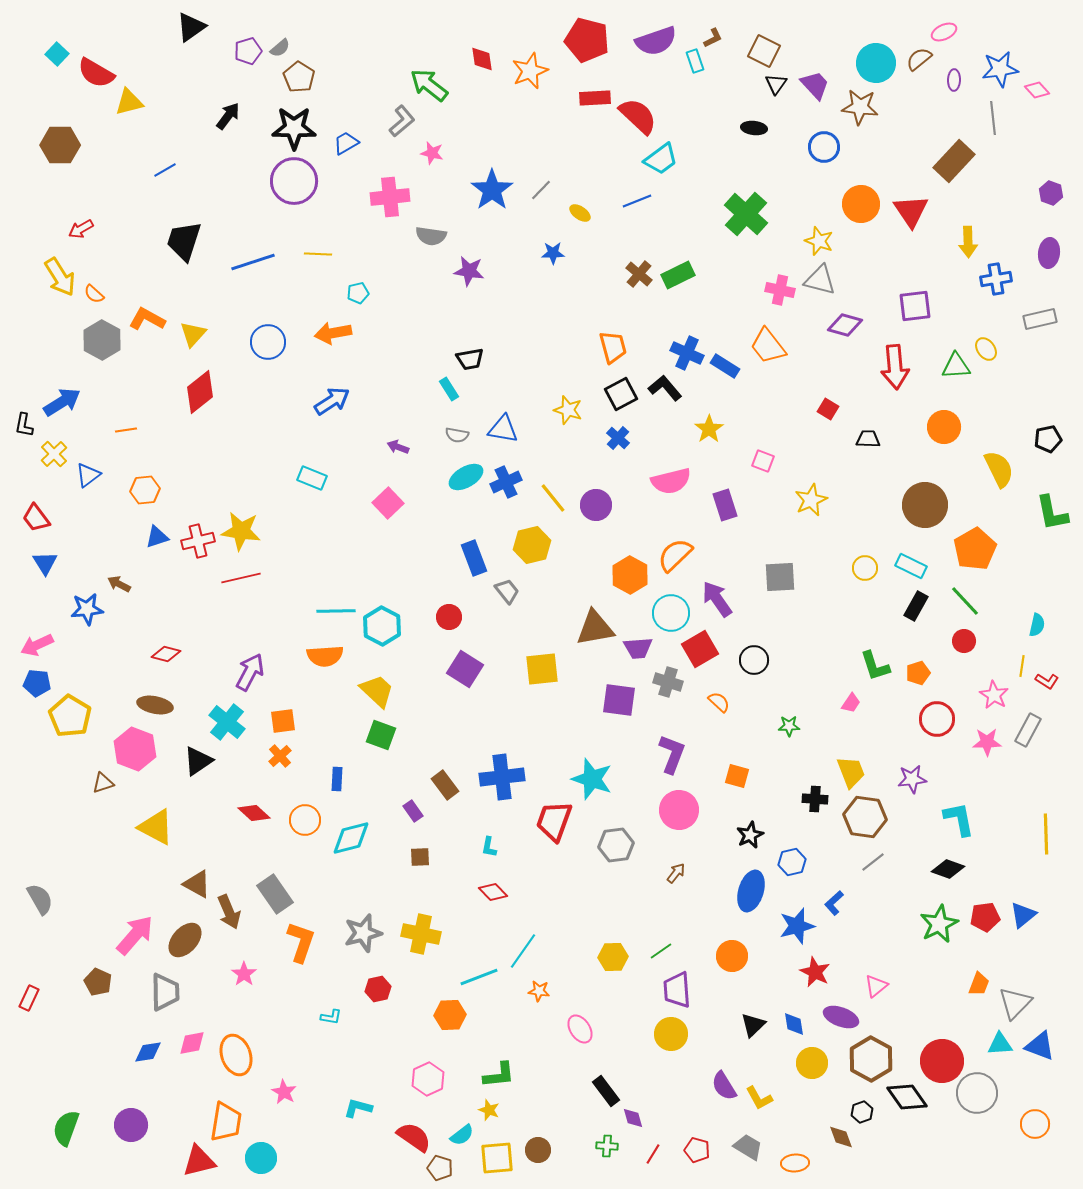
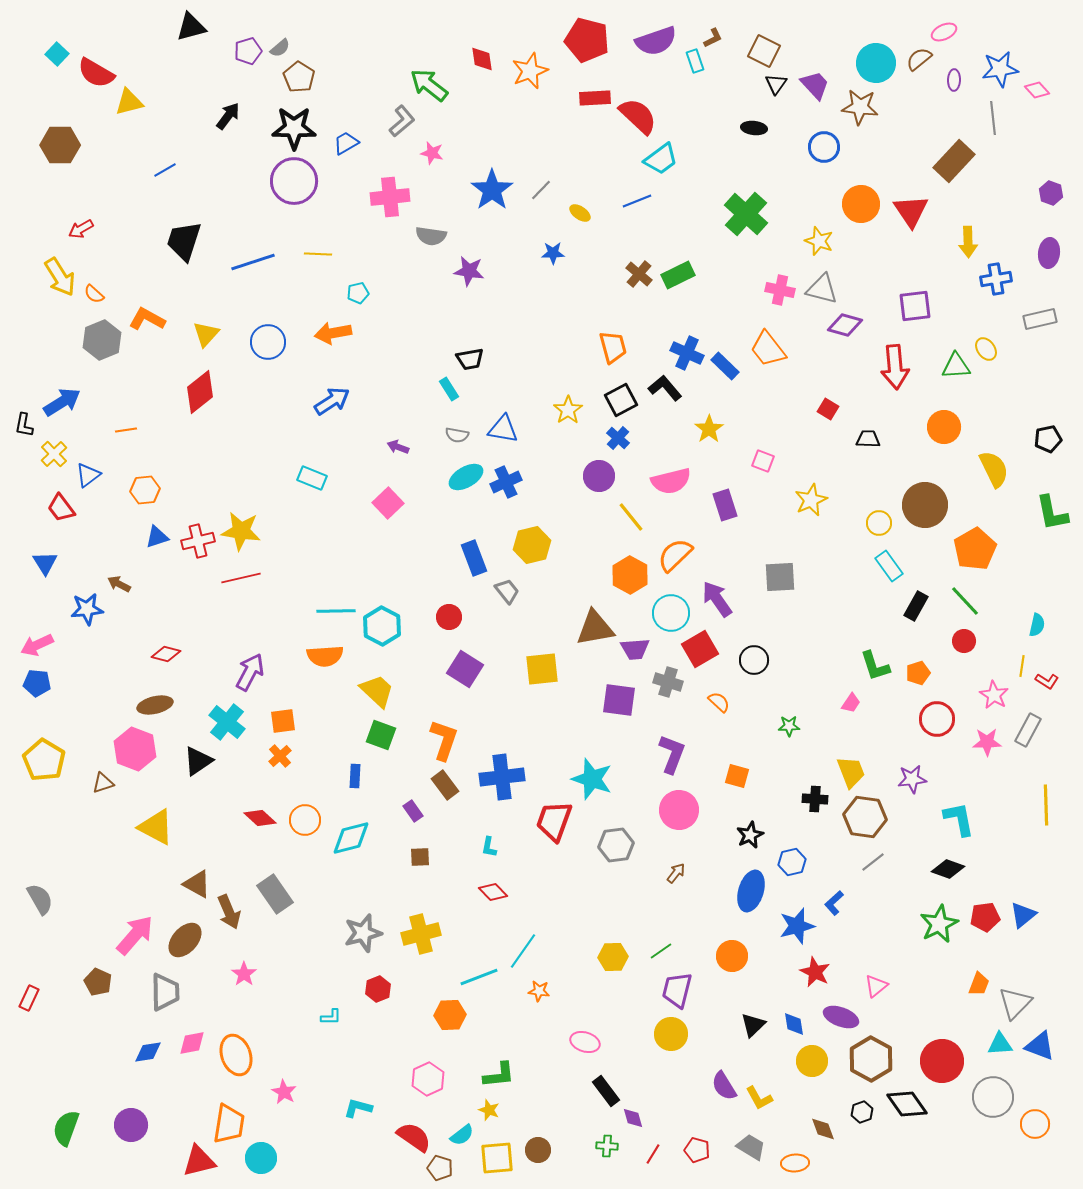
black triangle at (191, 27): rotated 20 degrees clockwise
gray triangle at (820, 280): moved 2 px right, 9 px down
yellow triangle at (193, 334): moved 13 px right
gray hexagon at (102, 340): rotated 9 degrees clockwise
orange trapezoid at (768, 346): moved 3 px down
blue rectangle at (725, 366): rotated 12 degrees clockwise
black square at (621, 394): moved 6 px down
yellow star at (568, 410): rotated 20 degrees clockwise
yellow semicircle at (999, 469): moved 5 px left
yellow line at (553, 498): moved 78 px right, 19 px down
purple circle at (596, 505): moved 3 px right, 29 px up
red trapezoid at (36, 518): moved 25 px right, 10 px up
cyan rectangle at (911, 566): moved 22 px left; rotated 28 degrees clockwise
yellow circle at (865, 568): moved 14 px right, 45 px up
purple trapezoid at (638, 648): moved 3 px left, 1 px down
brown ellipse at (155, 705): rotated 24 degrees counterclockwise
yellow pentagon at (70, 716): moved 26 px left, 44 px down
blue rectangle at (337, 779): moved 18 px right, 3 px up
red diamond at (254, 813): moved 6 px right, 5 px down
yellow line at (1046, 834): moved 29 px up
yellow cross at (421, 934): rotated 27 degrees counterclockwise
orange L-shape at (301, 942): moved 143 px right, 202 px up
red hexagon at (378, 989): rotated 10 degrees counterclockwise
purple trapezoid at (677, 990): rotated 18 degrees clockwise
cyan L-shape at (331, 1017): rotated 10 degrees counterclockwise
pink ellipse at (580, 1029): moved 5 px right, 13 px down; rotated 40 degrees counterclockwise
yellow circle at (812, 1063): moved 2 px up
gray circle at (977, 1093): moved 16 px right, 4 px down
black diamond at (907, 1097): moved 7 px down
orange trapezoid at (226, 1122): moved 3 px right, 2 px down
brown diamond at (841, 1137): moved 18 px left, 8 px up
gray trapezoid at (748, 1147): moved 3 px right
